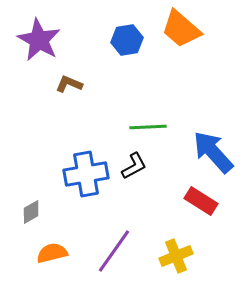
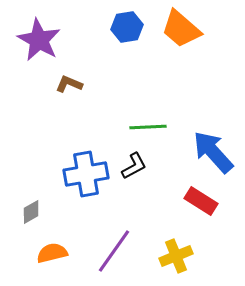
blue hexagon: moved 13 px up
